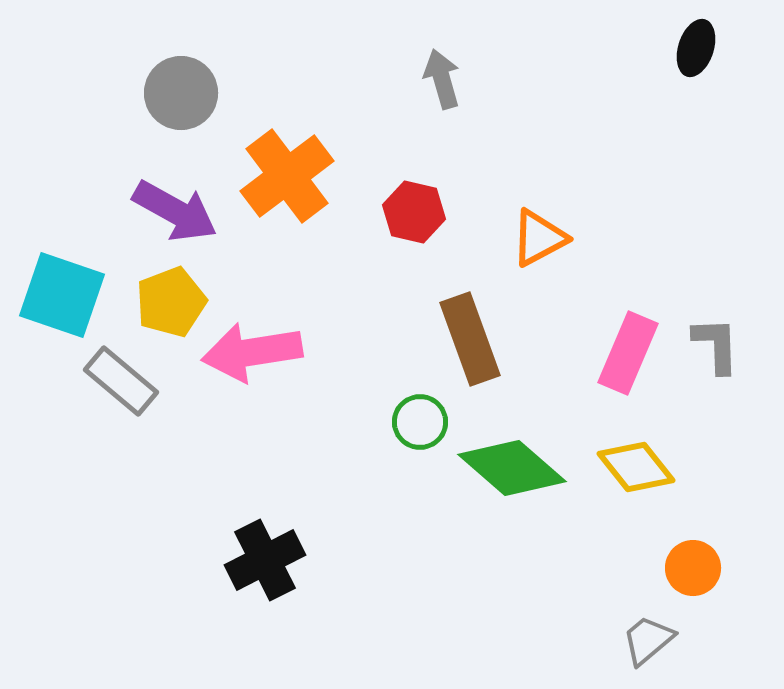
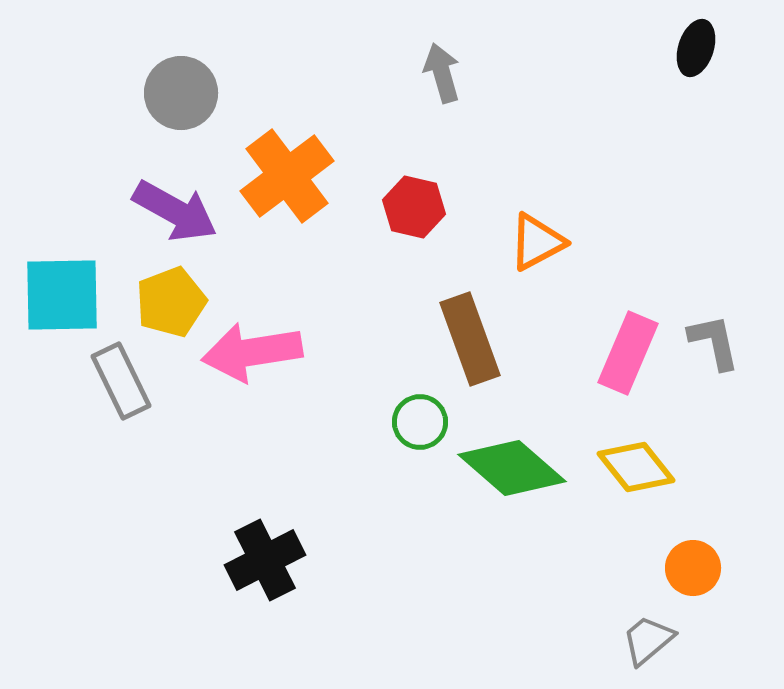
gray arrow: moved 6 px up
red hexagon: moved 5 px up
orange triangle: moved 2 px left, 4 px down
cyan square: rotated 20 degrees counterclockwise
gray L-shape: moved 2 px left, 3 px up; rotated 10 degrees counterclockwise
gray rectangle: rotated 24 degrees clockwise
